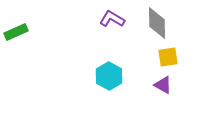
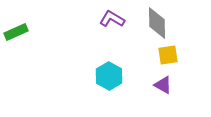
yellow square: moved 2 px up
